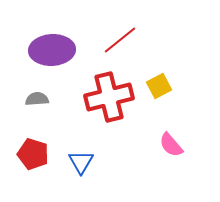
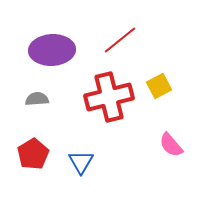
red pentagon: rotated 24 degrees clockwise
